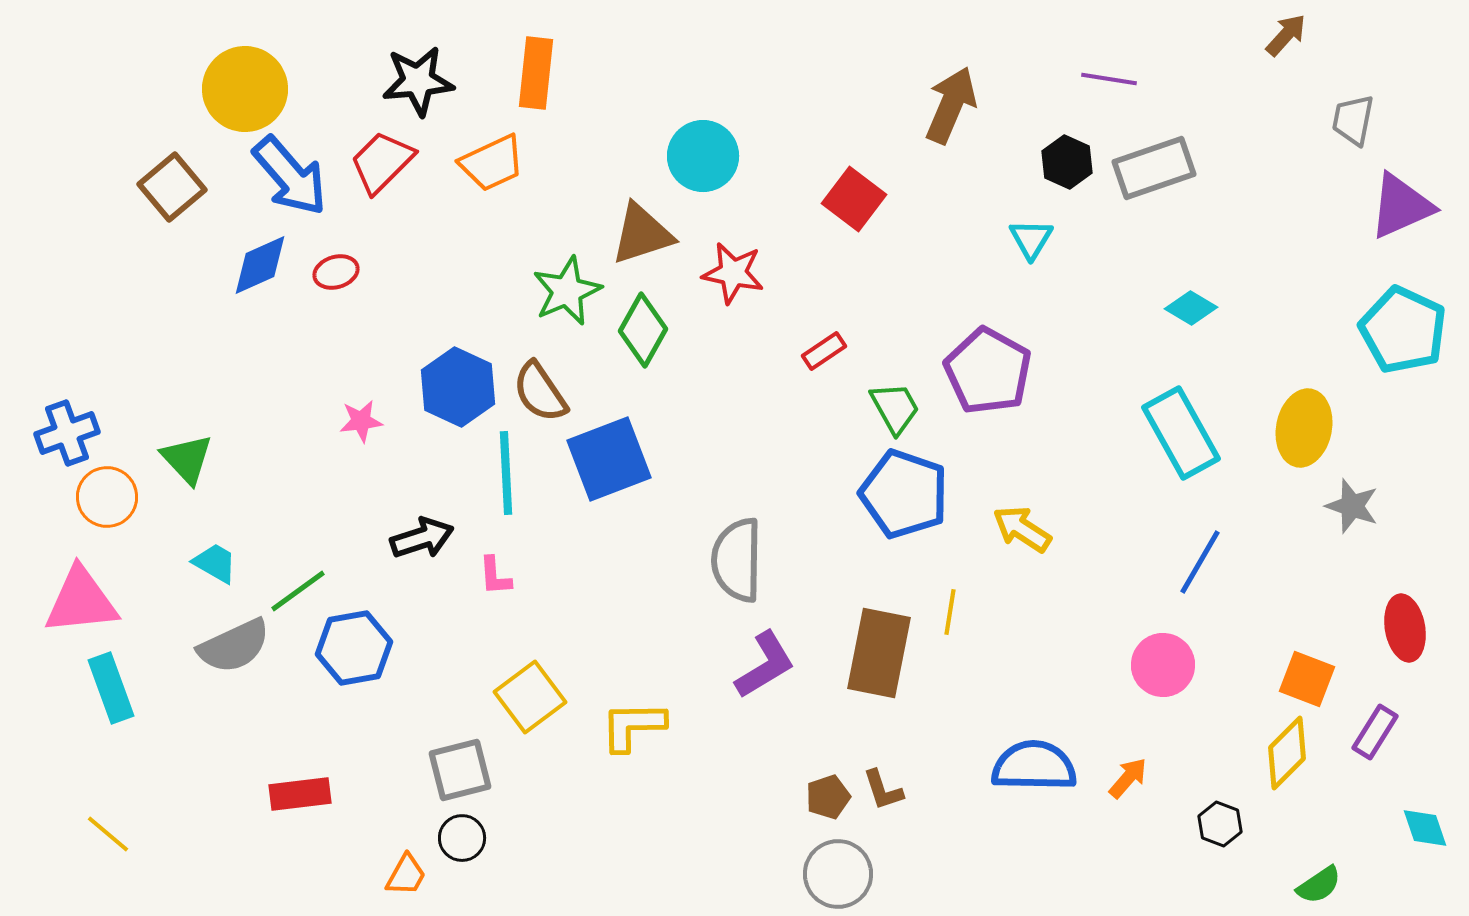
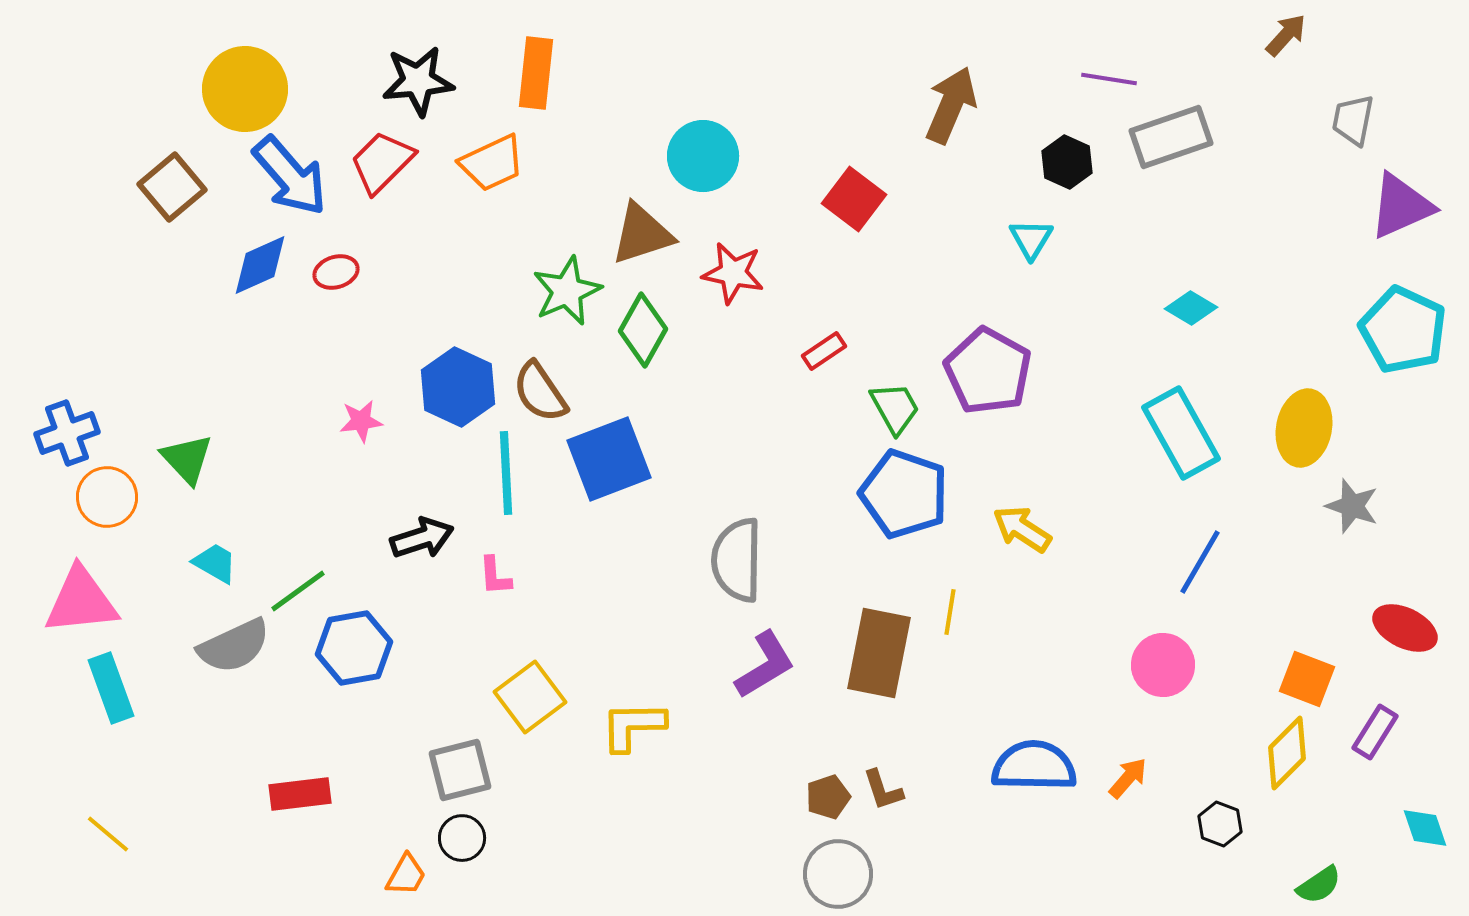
gray rectangle at (1154, 168): moved 17 px right, 31 px up
red ellipse at (1405, 628): rotated 54 degrees counterclockwise
